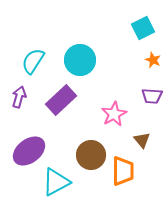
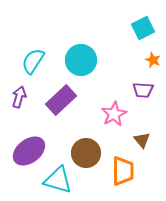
cyan circle: moved 1 px right
purple trapezoid: moved 9 px left, 6 px up
brown circle: moved 5 px left, 2 px up
cyan triangle: moved 2 px right, 2 px up; rotated 44 degrees clockwise
